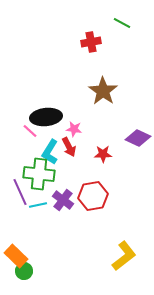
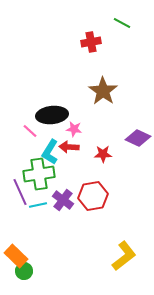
black ellipse: moved 6 px right, 2 px up
red arrow: rotated 120 degrees clockwise
green cross: rotated 16 degrees counterclockwise
